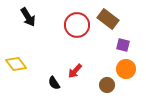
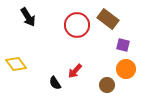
black semicircle: moved 1 px right
